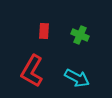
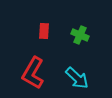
red L-shape: moved 1 px right, 2 px down
cyan arrow: rotated 15 degrees clockwise
